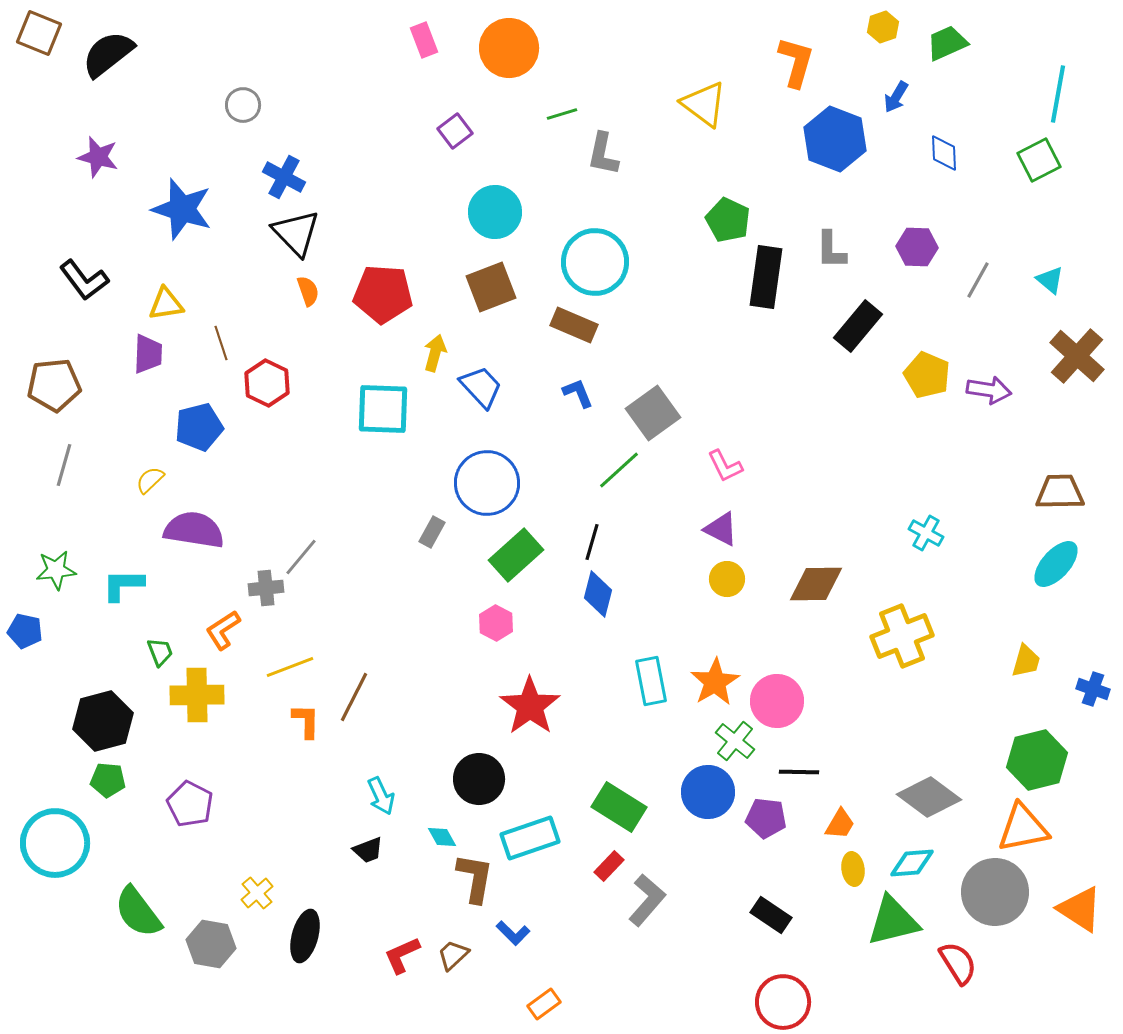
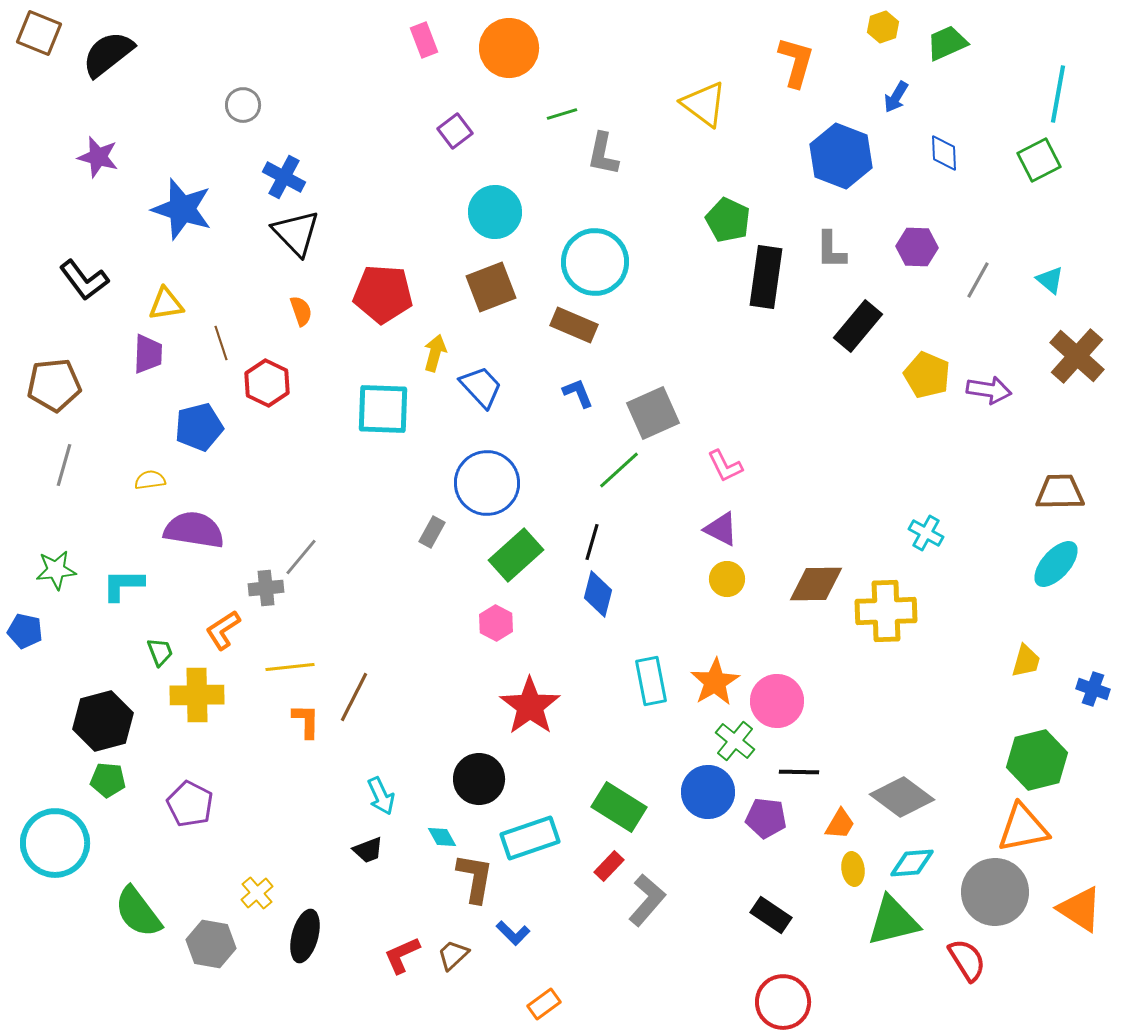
blue hexagon at (835, 139): moved 6 px right, 17 px down
orange semicircle at (308, 291): moved 7 px left, 20 px down
gray square at (653, 413): rotated 12 degrees clockwise
yellow semicircle at (150, 480): rotated 36 degrees clockwise
yellow cross at (902, 636): moved 16 px left, 25 px up; rotated 20 degrees clockwise
yellow line at (290, 667): rotated 15 degrees clockwise
gray diamond at (929, 797): moved 27 px left
red semicircle at (958, 963): moved 9 px right, 3 px up
